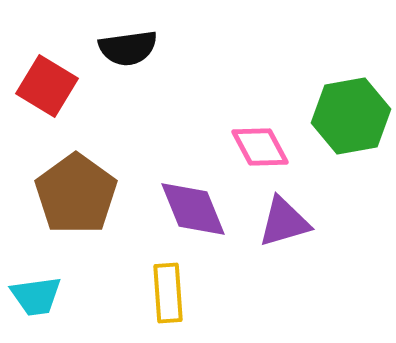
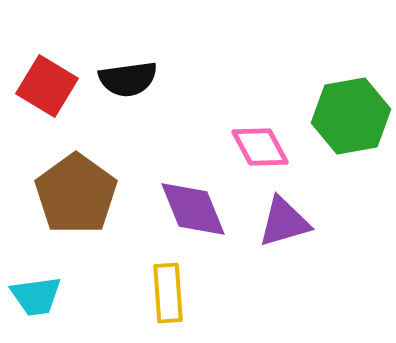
black semicircle: moved 31 px down
